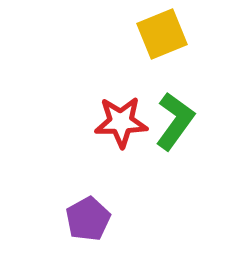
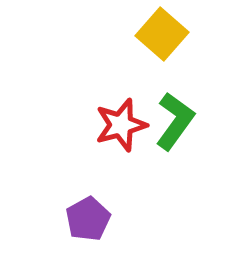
yellow square: rotated 27 degrees counterclockwise
red star: moved 3 px down; rotated 14 degrees counterclockwise
